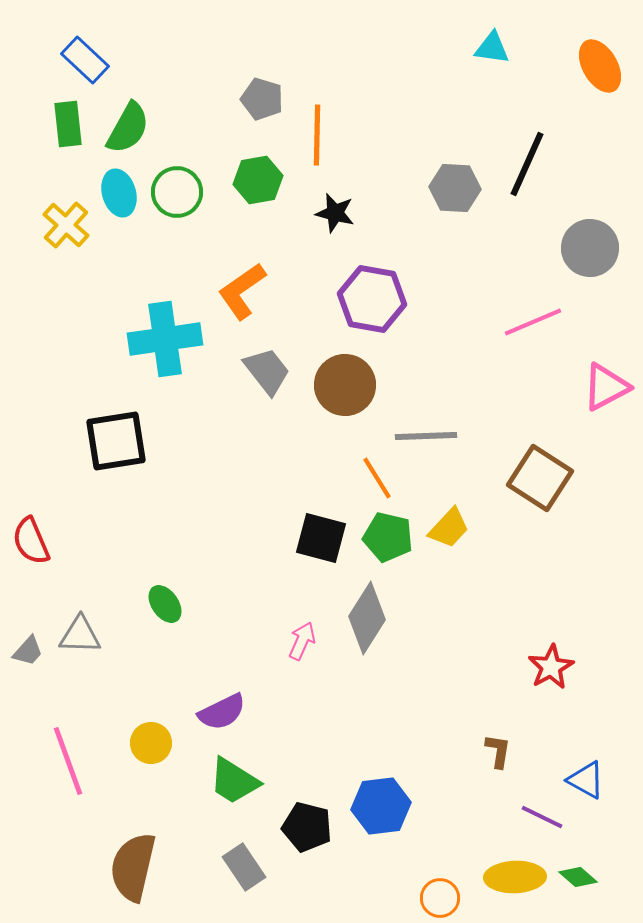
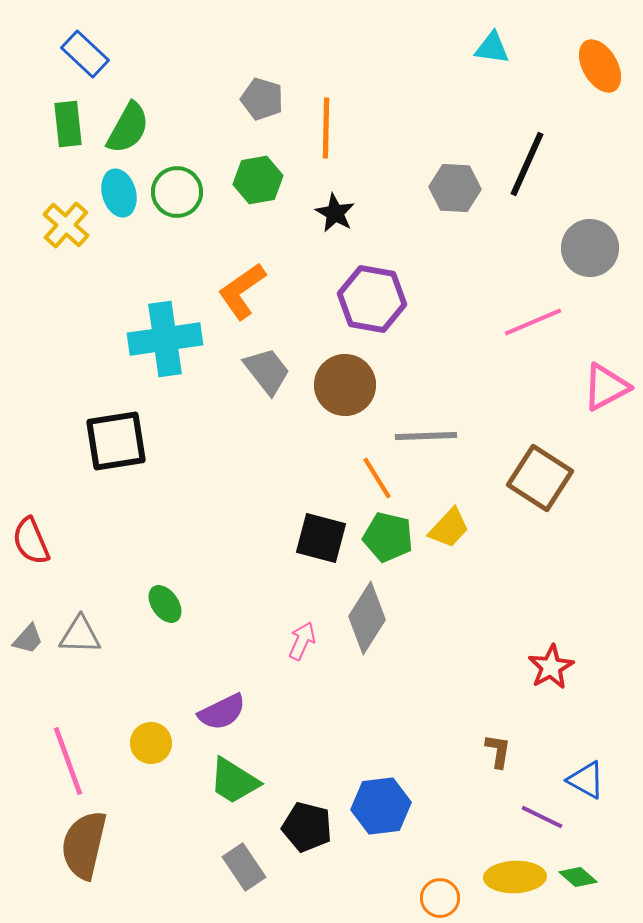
blue rectangle at (85, 60): moved 6 px up
orange line at (317, 135): moved 9 px right, 7 px up
black star at (335, 213): rotated 15 degrees clockwise
gray trapezoid at (28, 651): moved 12 px up
brown semicircle at (133, 867): moved 49 px left, 22 px up
